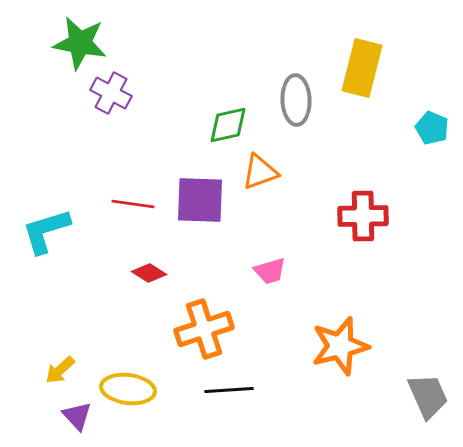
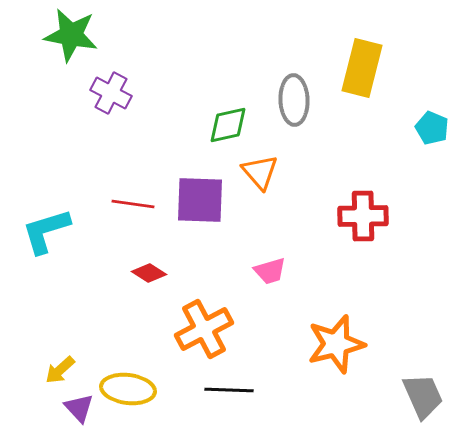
green star: moved 9 px left, 8 px up
gray ellipse: moved 2 px left
orange triangle: rotated 51 degrees counterclockwise
orange cross: rotated 10 degrees counterclockwise
orange star: moved 4 px left, 2 px up
black line: rotated 6 degrees clockwise
gray trapezoid: moved 5 px left
purple triangle: moved 2 px right, 8 px up
